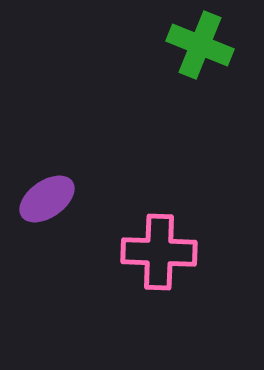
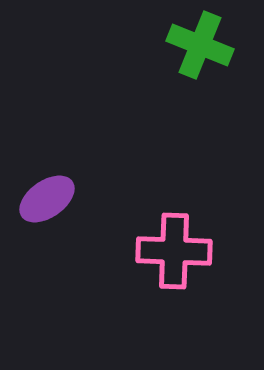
pink cross: moved 15 px right, 1 px up
